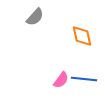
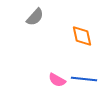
pink semicircle: moved 4 px left; rotated 84 degrees clockwise
